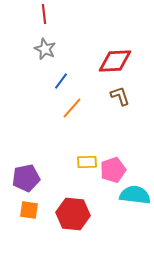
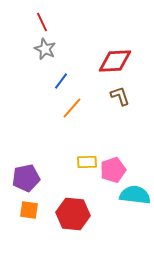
red line: moved 2 px left, 8 px down; rotated 18 degrees counterclockwise
